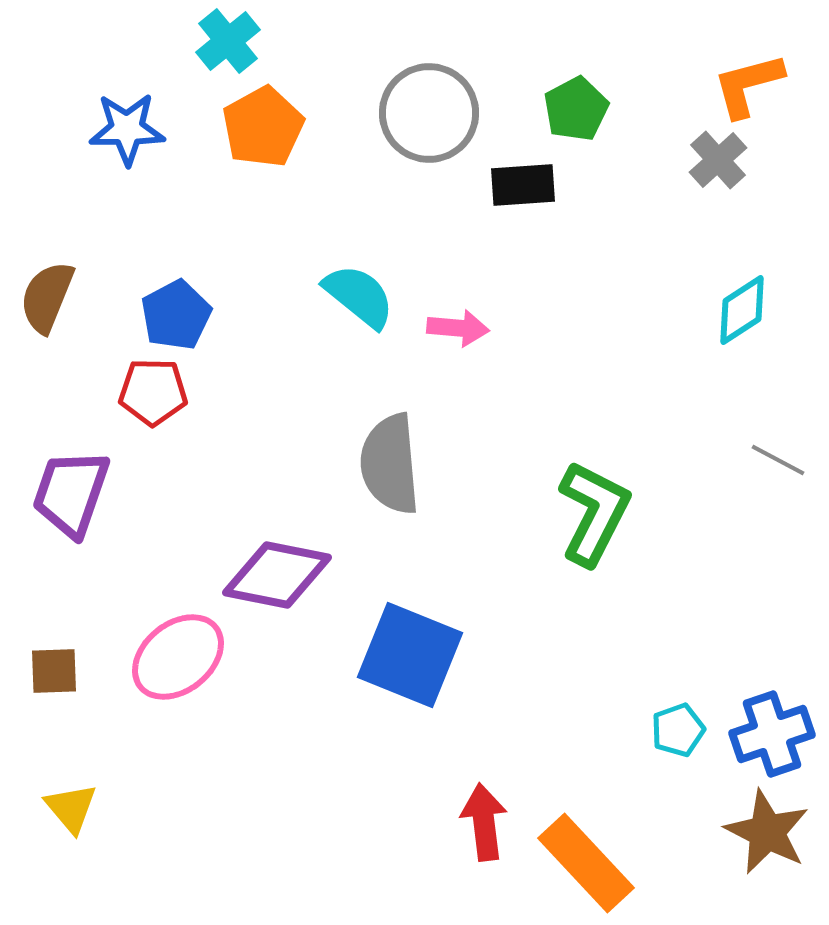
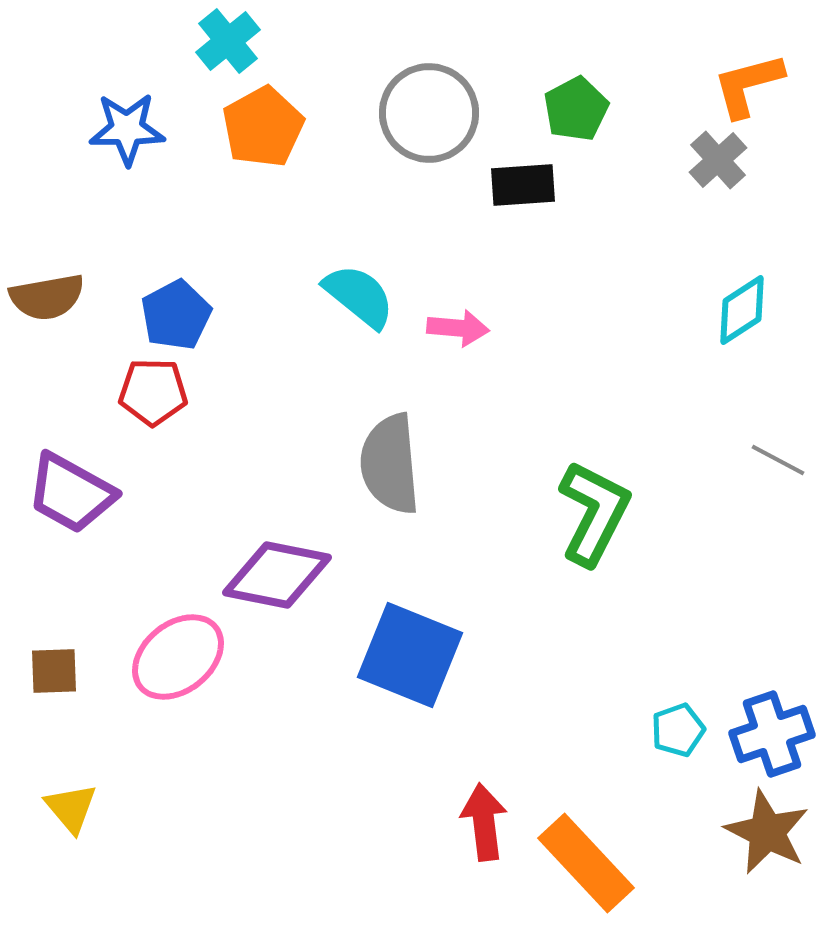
brown semicircle: rotated 122 degrees counterclockwise
purple trapezoid: rotated 80 degrees counterclockwise
